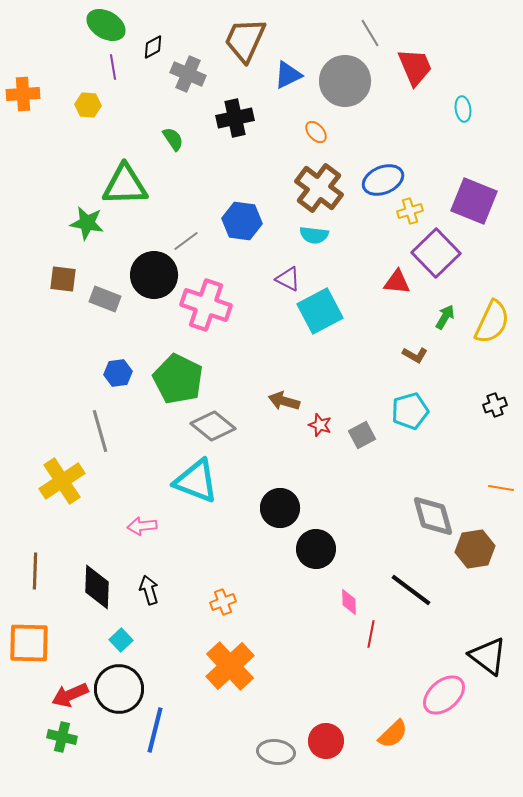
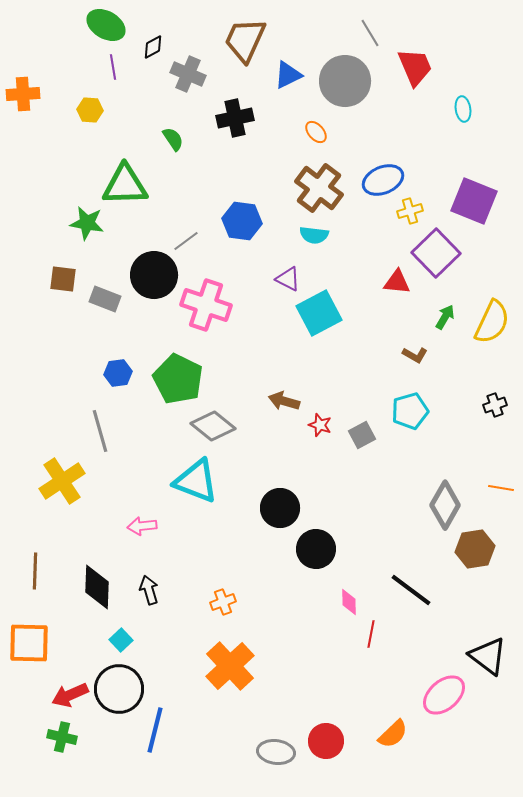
yellow hexagon at (88, 105): moved 2 px right, 5 px down
cyan square at (320, 311): moved 1 px left, 2 px down
gray diamond at (433, 516): moved 12 px right, 11 px up; rotated 45 degrees clockwise
